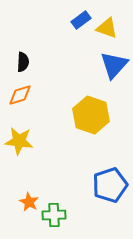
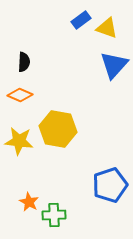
black semicircle: moved 1 px right
orange diamond: rotated 40 degrees clockwise
yellow hexagon: moved 33 px left, 14 px down; rotated 9 degrees counterclockwise
